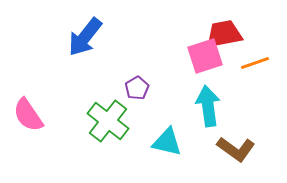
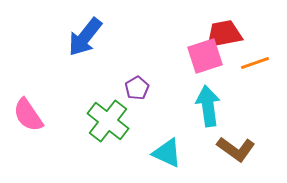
cyan triangle: moved 11 px down; rotated 12 degrees clockwise
